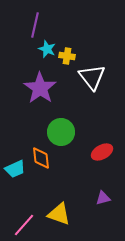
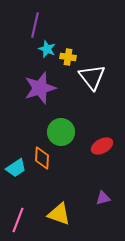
yellow cross: moved 1 px right, 1 px down
purple star: rotated 20 degrees clockwise
red ellipse: moved 6 px up
orange diamond: moved 1 px right; rotated 10 degrees clockwise
cyan trapezoid: moved 1 px right, 1 px up; rotated 10 degrees counterclockwise
pink line: moved 6 px left, 5 px up; rotated 20 degrees counterclockwise
